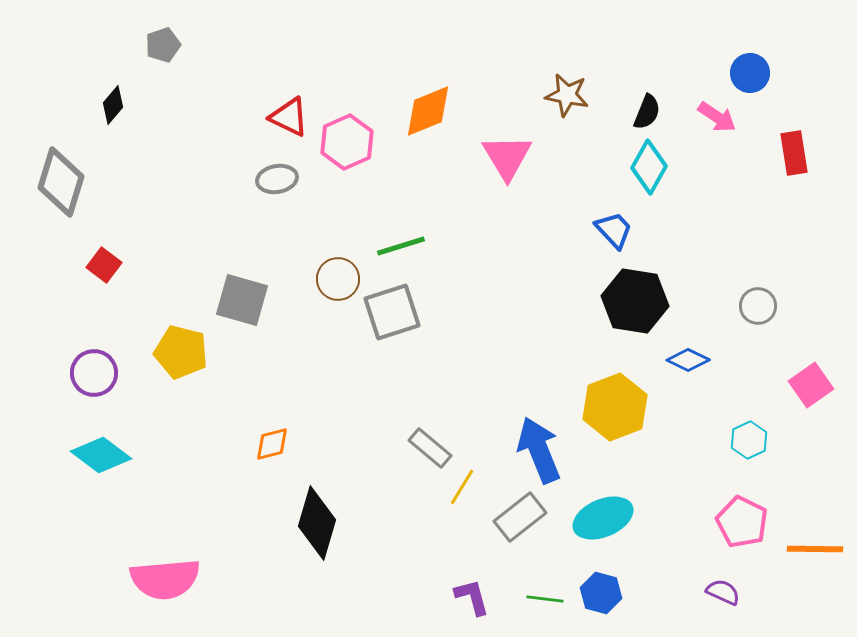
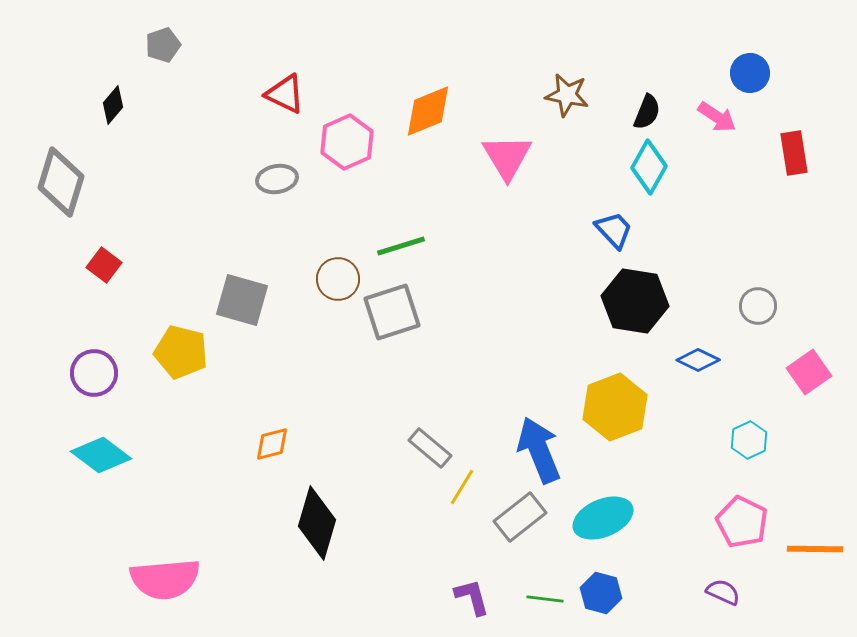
red triangle at (289, 117): moved 4 px left, 23 px up
blue diamond at (688, 360): moved 10 px right
pink square at (811, 385): moved 2 px left, 13 px up
